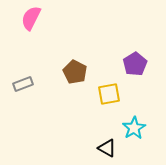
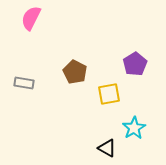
gray rectangle: moved 1 px right, 1 px up; rotated 30 degrees clockwise
